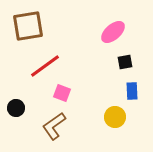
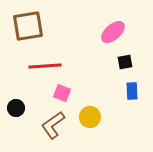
red line: rotated 32 degrees clockwise
yellow circle: moved 25 px left
brown L-shape: moved 1 px left, 1 px up
